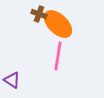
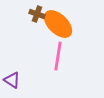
brown cross: moved 2 px left
